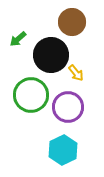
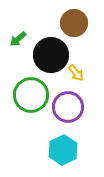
brown circle: moved 2 px right, 1 px down
